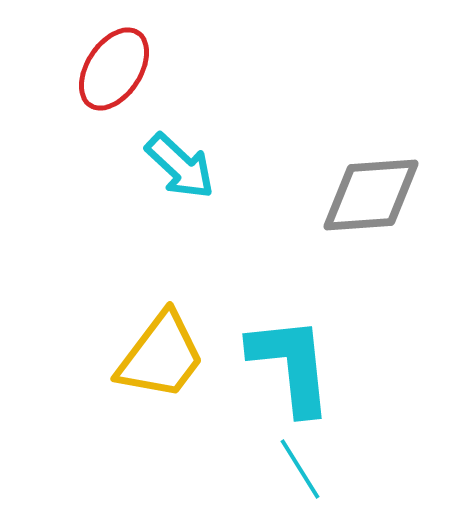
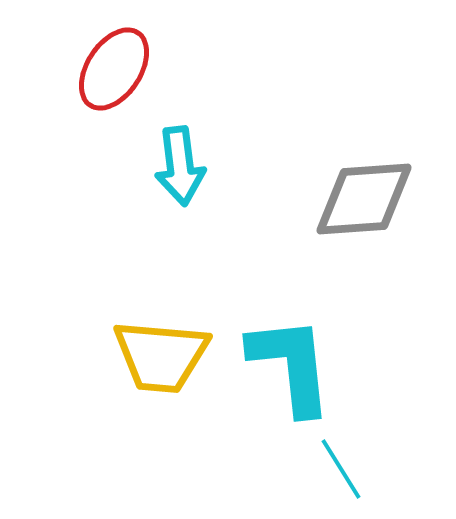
cyan arrow: rotated 40 degrees clockwise
gray diamond: moved 7 px left, 4 px down
yellow trapezoid: rotated 58 degrees clockwise
cyan line: moved 41 px right
